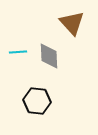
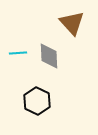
cyan line: moved 1 px down
black hexagon: rotated 20 degrees clockwise
